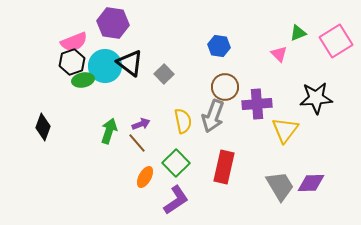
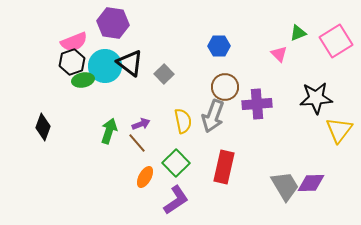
blue hexagon: rotated 10 degrees counterclockwise
yellow triangle: moved 54 px right
gray trapezoid: moved 5 px right
